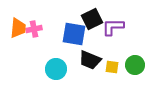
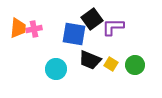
black square: rotated 10 degrees counterclockwise
yellow square: moved 1 px left, 3 px up; rotated 24 degrees clockwise
